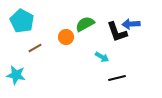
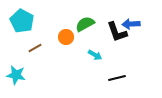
cyan arrow: moved 7 px left, 2 px up
